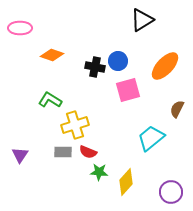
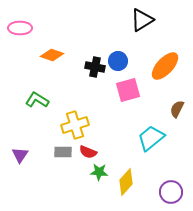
green L-shape: moved 13 px left
